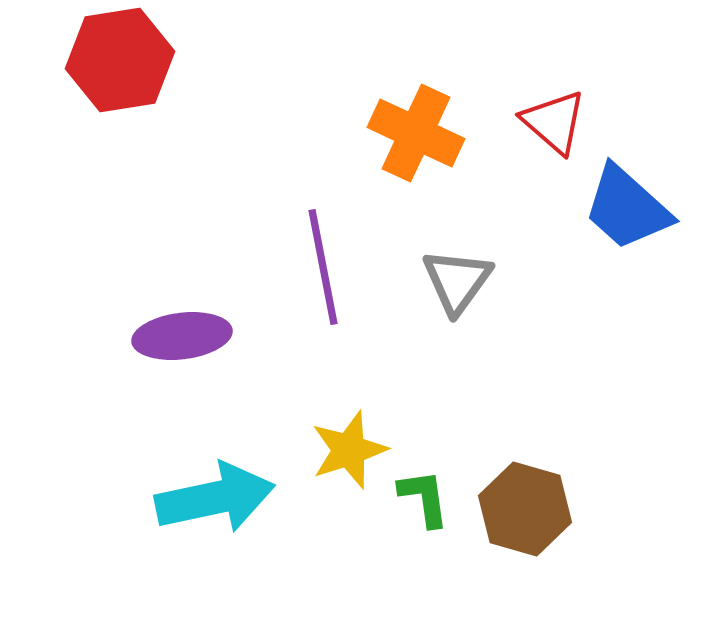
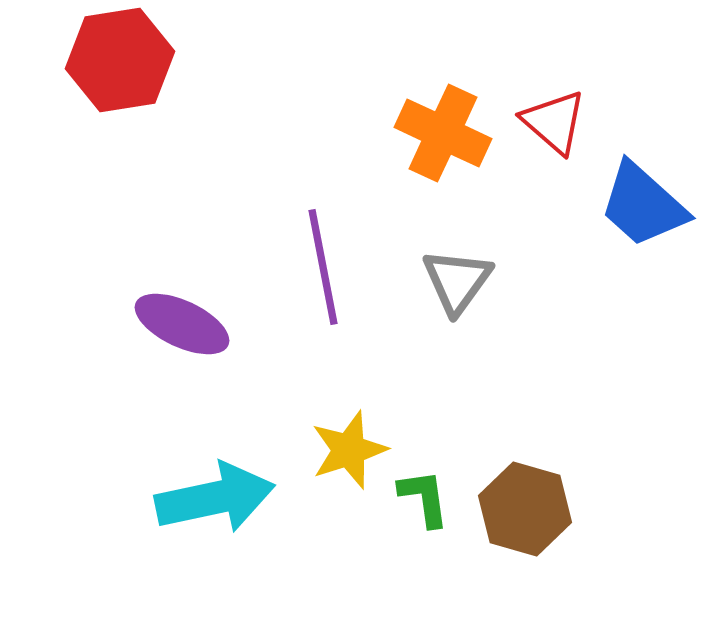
orange cross: moved 27 px right
blue trapezoid: moved 16 px right, 3 px up
purple ellipse: moved 12 px up; rotated 32 degrees clockwise
